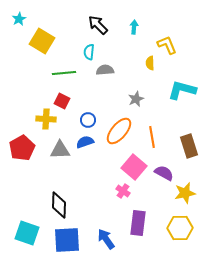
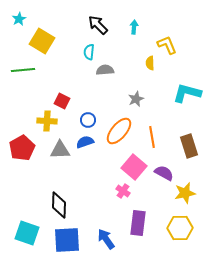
green line: moved 41 px left, 3 px up
cyan L-shape: moved 5 px right, 3 px down
yellow cross: moved 1 px right, 2 px down
